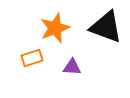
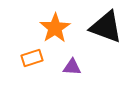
orange star: rotated 12 degrees counterclockwise
